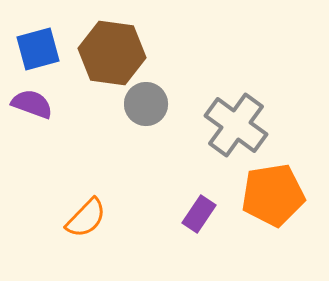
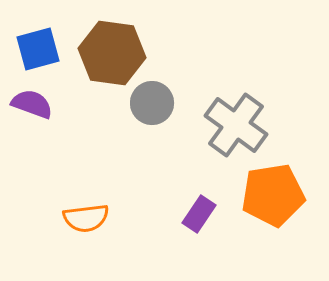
gray circle: moved 6 px right, 1 px up
orange semicircle: rotated 39 degrees clockwise
